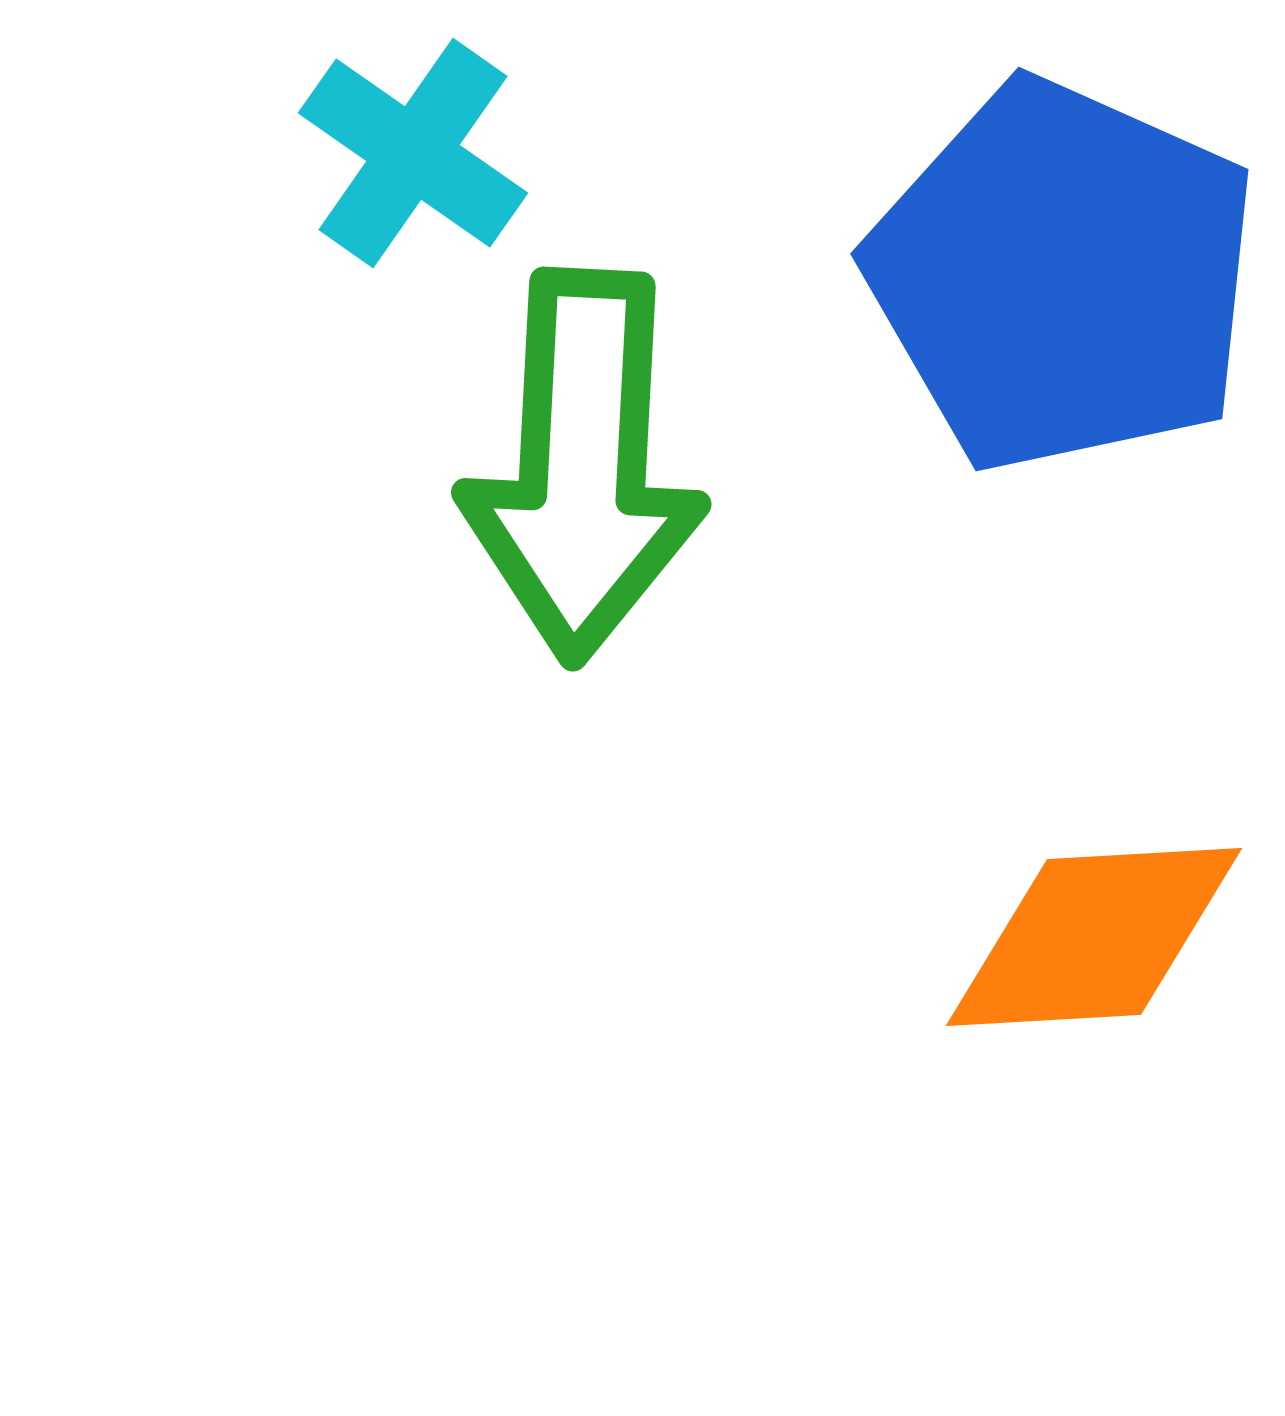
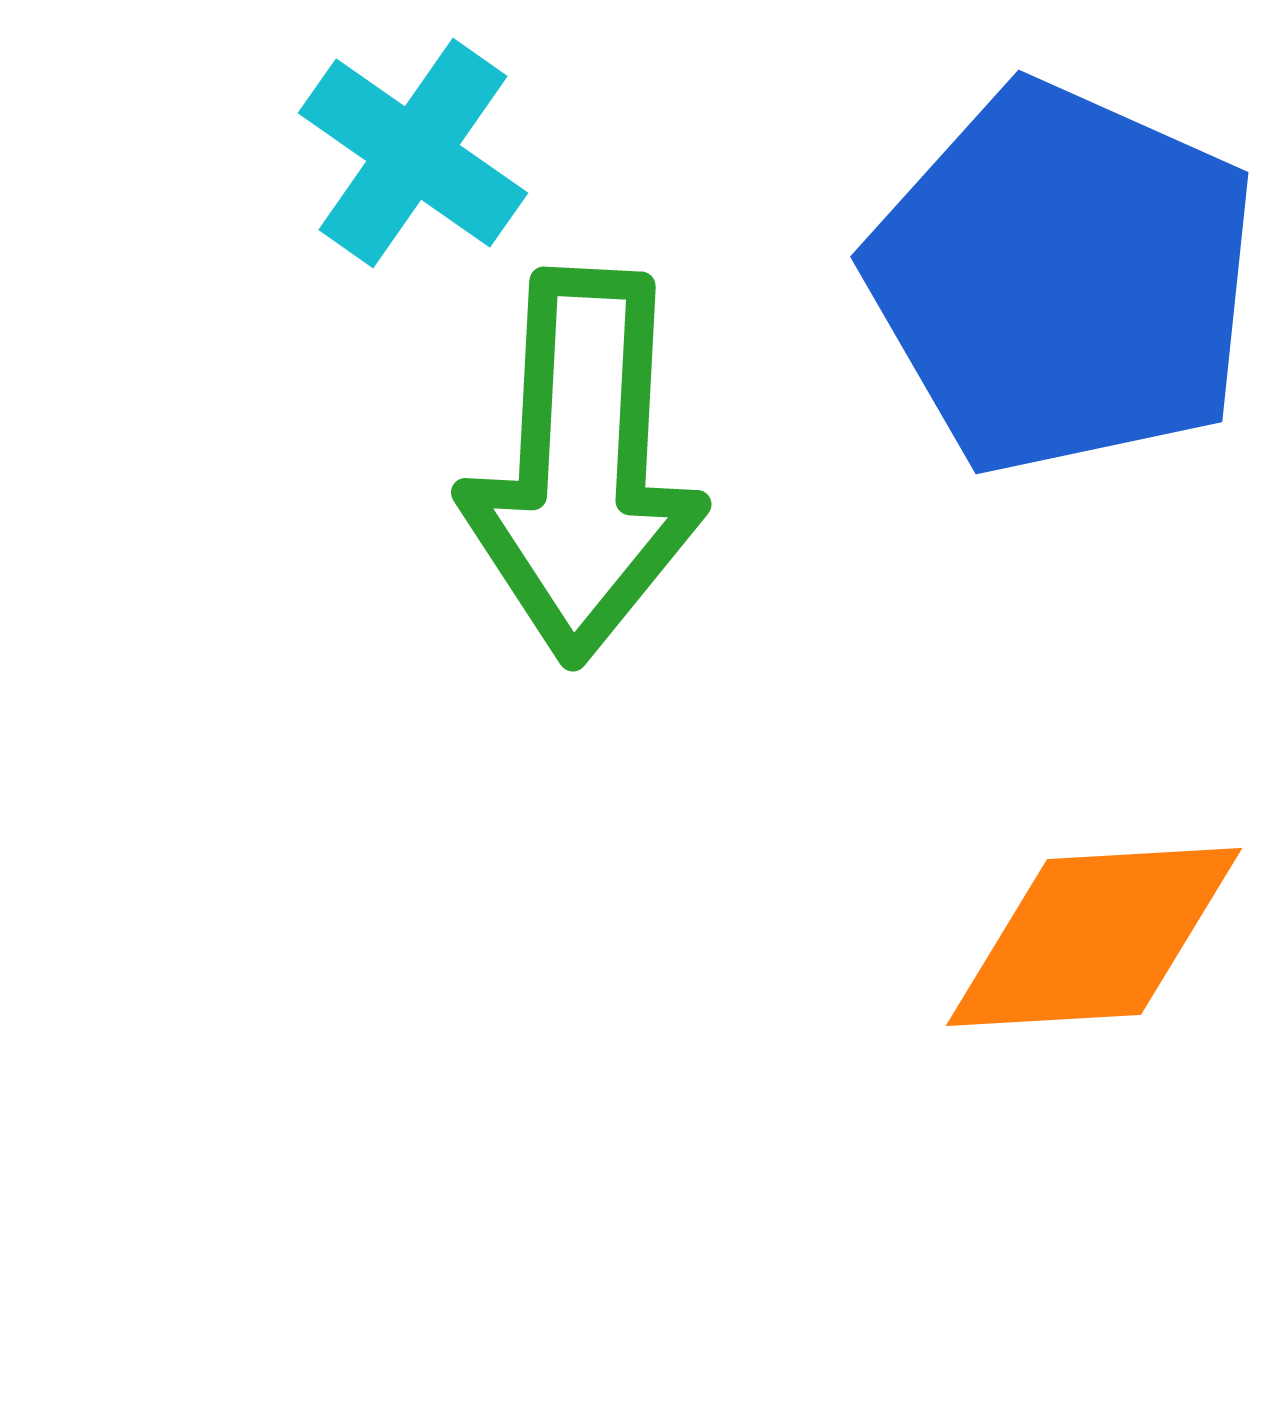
blue pentagon: moved 3 px down
